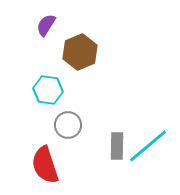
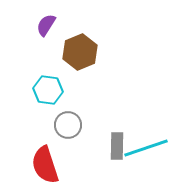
cyan line: moved 2 px left, 2 px down; rotated 21 degrees clockwise
